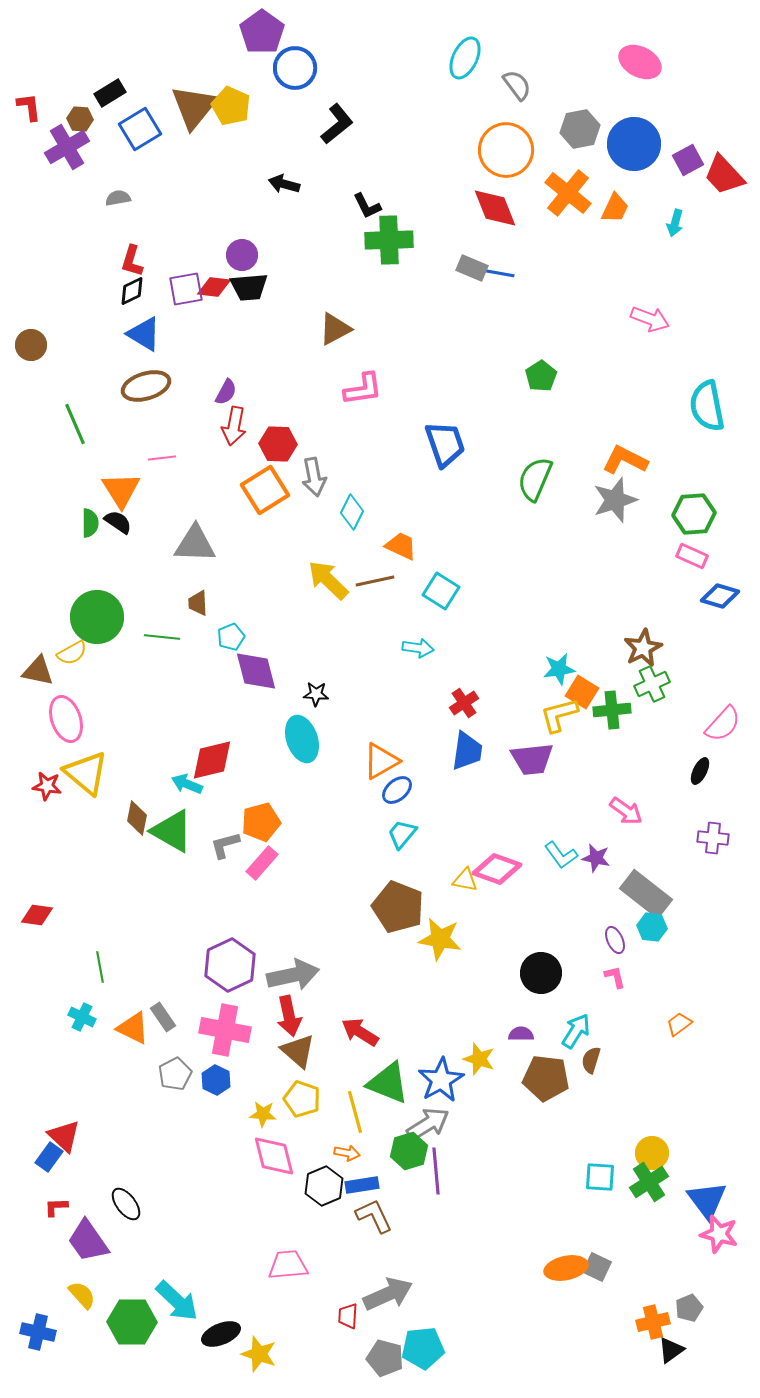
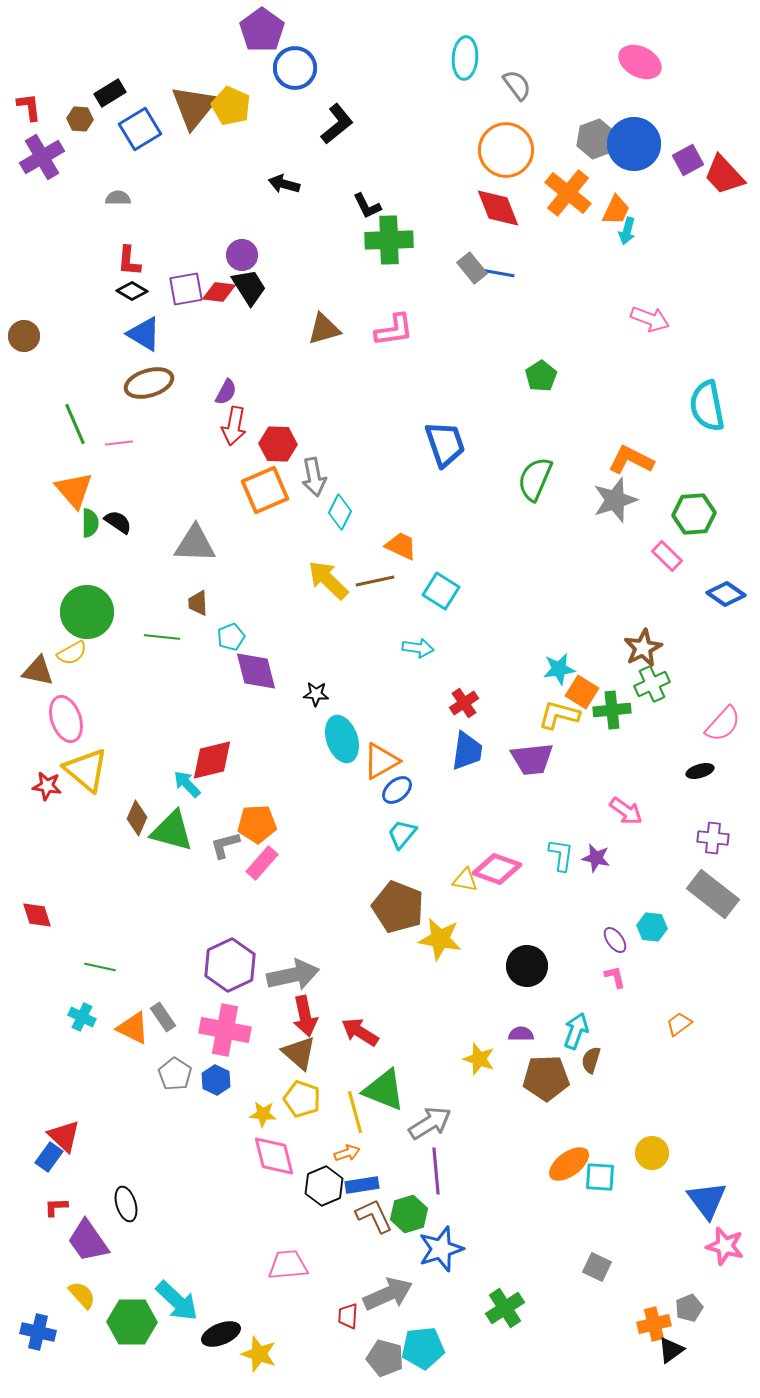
purple pentagon at (262, 32): moved 2 px up
cyan ellipse at (465, 58): rotated 21 degrees counterclockwise
gray hexagon at (580, 129): moved 16 px right, 10 px down; rotated 9 degrees counterclockwise
purple cross at (67, 147): moved 25 px left, 10 px down
gray semicircle at (118, 198): rotated 10 degrees clockwise
red diamond at (495, 208): moved 3 px right
orange trapezoid at (615, 208): moved 1 px right, 2 px down
cyan arrow at (675, 223): moved 48 px left, 8 px down
red L-shape at (132, 261): moved 3 px left; rotated 12 degrees counterclockwise
gray rectangle at (472, 268): rotated 28 degrees clockwise
red diamond at (214, 287): moved 5 px right, 5 px down
black trapezoid at (249, 287): rotated 117 degrees counterclockwise
black diamond at (132, 291): rotated 56 degrees clockwise
brown triangle at (335, 329): moved 11 px left; rotated 12 degrees clockwise
brown circle at (31, 345): moved 7 px left, 9 px up
brown ellipse at (146, 386): moved 3 px right, 3 px up
pink L-shape at (363, 389): moved 31 px right, 59 px up
pink line at (162, 458): moved 43 px left, 15 px up
orange L-shape at (625, 460): moved 6 px right
orange triangle at (121, 490): moved 47 px left; rotated 9 degrees counterclockwise
orange square at (265, 490): rotated 9 degrees clockwise
cyan diamond at (352, 512): moved 12 px left
pink rectangle at (692, 556): moved 25 px left; rotated 20 degrees clockwise
blue diamond at (720, 596): moved 6 px right, 2 px up; rotated 18 degrees clockwise
green circle at (97, 617): moved 10 px left, 5 px up
yellow L-shape at (559, 715): rotated 30 degrees clockwise
cyan ellipse at (302, 739): moved 40 px right
black ellipse at (700, 771): rotated 48 degrees clockwise
yellow triangle at (86, 773): moved 3 px up
cyan arrow at (187, 784): rotated 24 degrees clockwise
brown diamond at (137, 818): rotated 12 degrees clockwise
orange pentagon at (261, 822): moved 4 px left, 2 px down; rotated 12 degrees clockwise
green triangle at (172, 831): rotated 15 degrees counterclockwise
cyan L-shape at (561, 855): rotated 136 degrees counterclockwise
gray rectangle at (646, 894): moved 67 px right
red diamond at (37, 915): rotated 64 degrees clockwise
purple ellipse at (615, 940): rotated 12 degrees counterclockwise
green line at (100, 967): rotated 68 degrees counterclockwise
black circle at (541, 973): moved 14 px left, 7 px up
red arrow at (289, 1016): moved 16 px right
cyan arrow at (576, 1031): rotated 12 degrees counterclockwise
brown triangle at (298, 1051): moved 1 px right, 2 px down
gray pentagon at (175, 1074): rotated 12 degrees counterclockwise
brown pentagon at (546, 1078): rotated 9 degrees counterclockwise
blue star at (441, 1080): moved 169 px down; rotated 12 degrees clockwise
green triangle at (388, 1083): moved 4 px left, 7 px down
gray arrow at (428, 1124): moved 2 px right, 1 px up
green hexagon at (409, 1151): moved 63 px down
orange arrow at (347, 1153): rotated 30 degrees counterclockwise
green cross at (649, 1182): moved 144 px left, 126 px down
black ellipse at (126, 1204): rotated 20 degrees clockwise
pink star at (719, 1234): moved 6 px right, 12 px down
orange ellipse at (566, 1268): moved 3 px right, 104 px up; rotated 24 degrees counterclockwise
orange cross at (653, 1322): moved 1 px right, 2 px down
